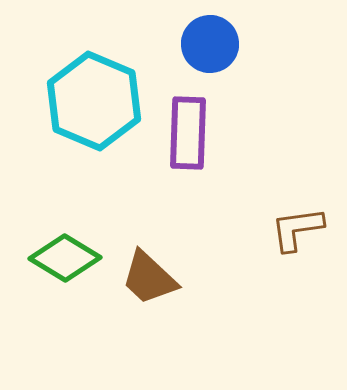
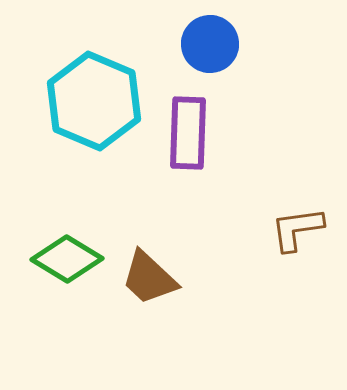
green diamond: moved 2 px right, 1 px down
